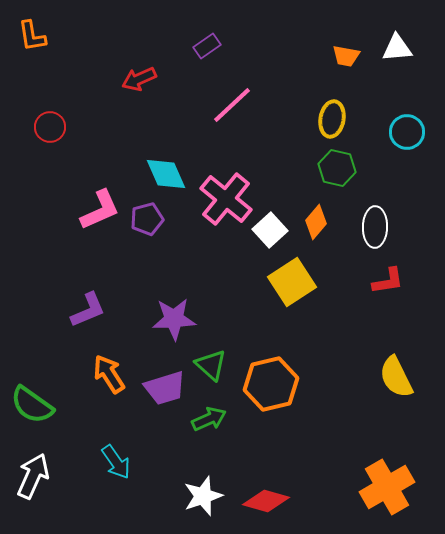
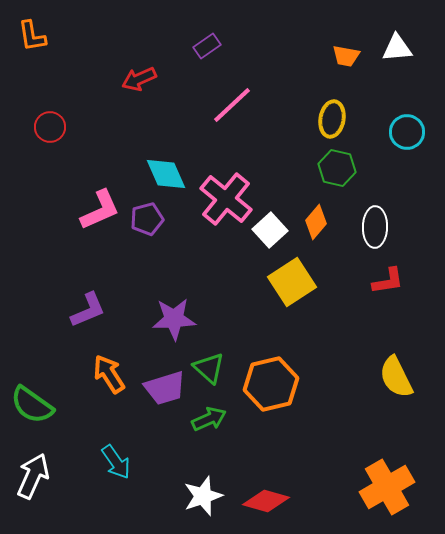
green triangle: moved 2 px left, 3 px down
